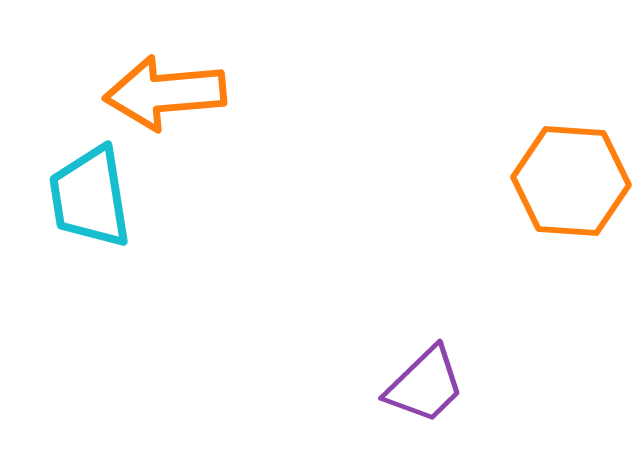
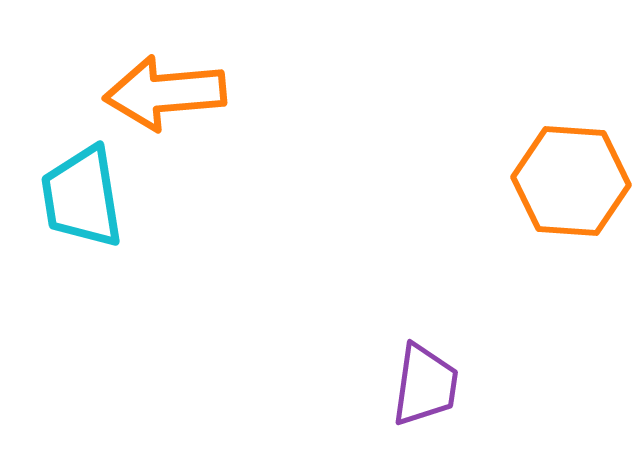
cyan trapezoid: moved 8 px left
purple trapezoid: rotated 38 degrees counterclockwise
